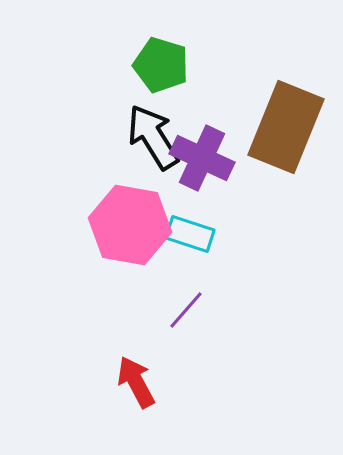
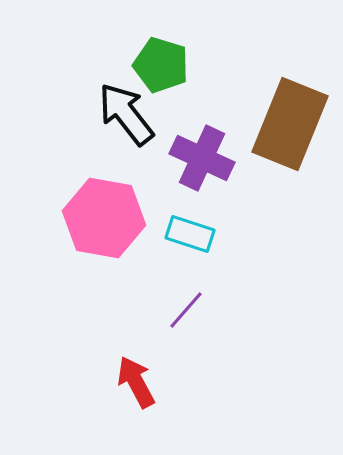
brown rectangle: moved 4 px right, 3 px up
black arrow: moved 27 px left, 23 px up; rotated 6 degrees counterclockwise
pink hexagon: moved 26 px left, 7 px up
